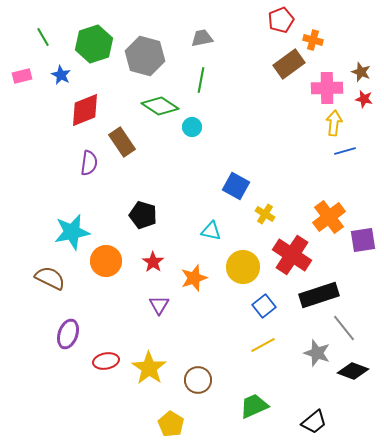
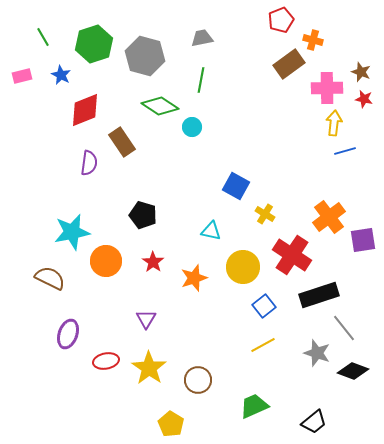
purple triangle at (159, 305): moved 13 px left, 14 px down
